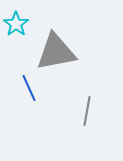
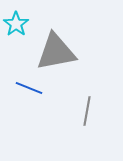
blue line: rotated 44 degrees counterclockwise
